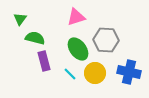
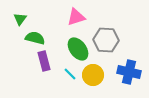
yellow circle: moved 2 px left, 2 px down
